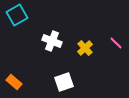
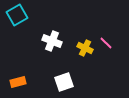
pink line: moved 10 px left
yellow cross: rotated 21 degrees counterclockwise
orange rectangle: moved 4 px right; rotated 56 degrees counterclockwise
